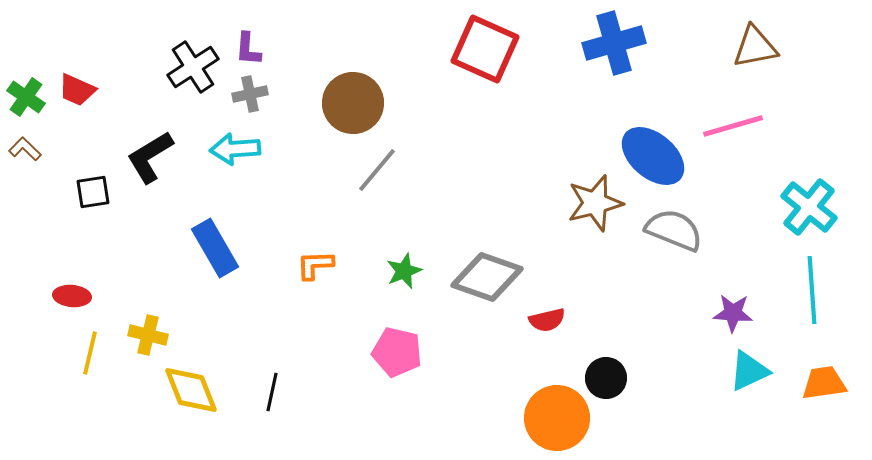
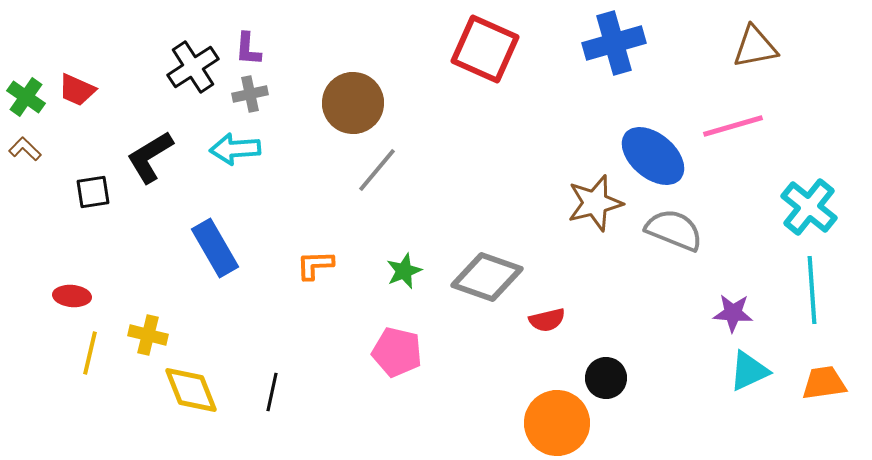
orange circle: moved 5 px down
